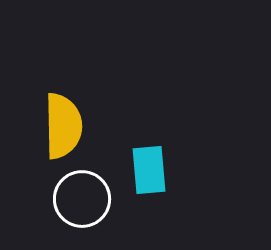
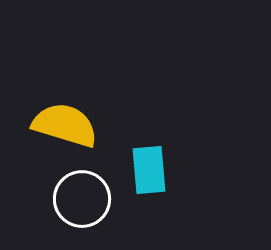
yellow semicircle: moved 2 px right, 1 px up; rotated 72 degrees counterclockwise
